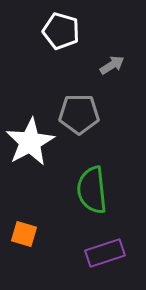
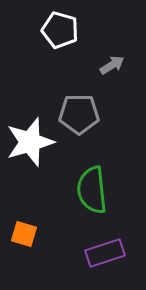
white pentagon: moved 1 px left, 1 px up
white star: rotated 12 degrees clockwise
